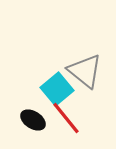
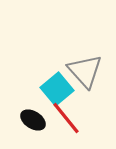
gray triangle: rotated 9 degrees clockwise
